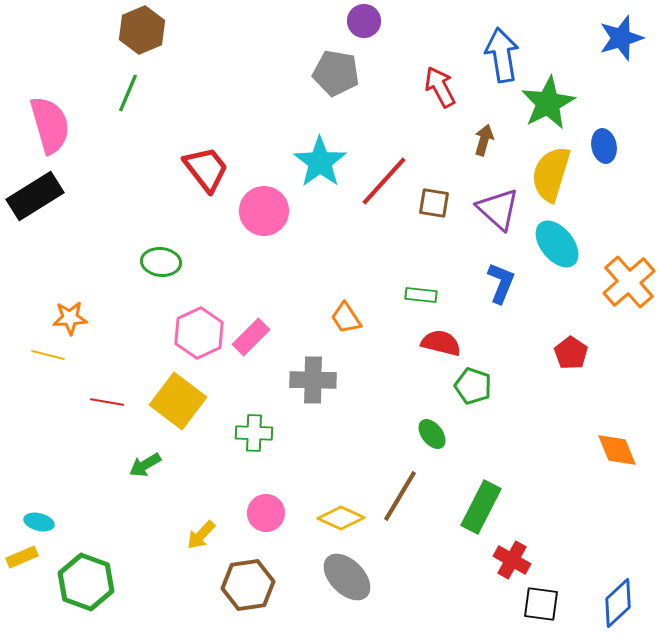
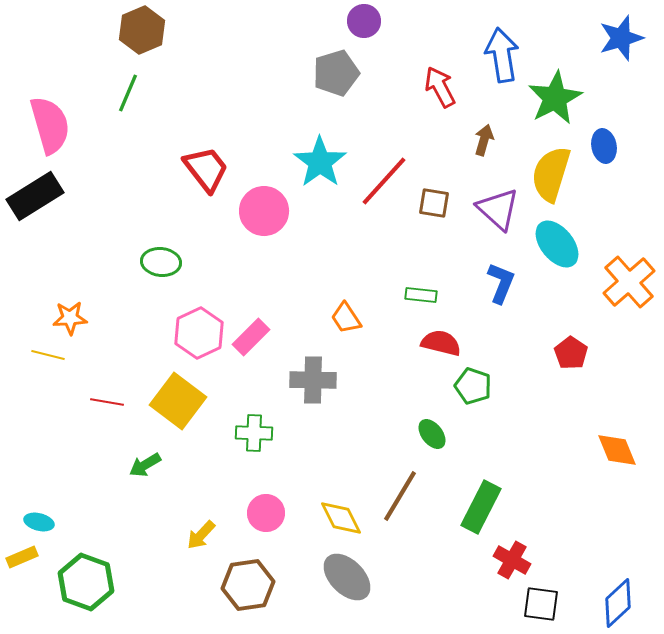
gray pentagon at (336, 73): rotated 27 degrees counterclockwise
green star at (548, 103): moved 7 px right, 5 px up
yellow diamond at (341, 518): rotated 39 degrees clockwise
